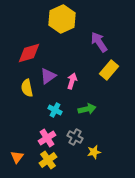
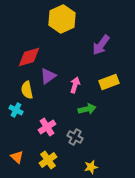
purple arrow: moved 2 px right, 3 px down; rotated 110 degrees counterclockwise
red diamond: moved 4 px down
yellow rectangle: moved 12 px down; rotated 30 degrees clockwise
pink arrow: moved 3 px right, 4 px down
yellow semicircle: moved 2 px down
cyan cross: moved 39 px left
pink cross: moved 11 px up
yellow star: moved 3 px left, 15 px down
orange triangle: rotated 24 degrees counterclockwise
